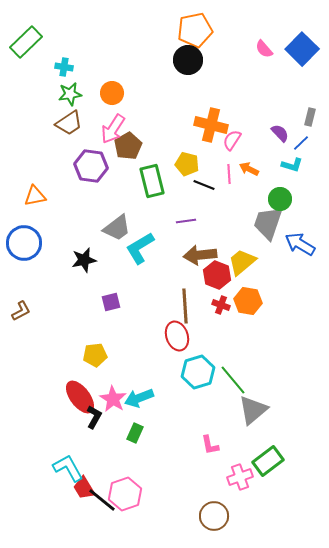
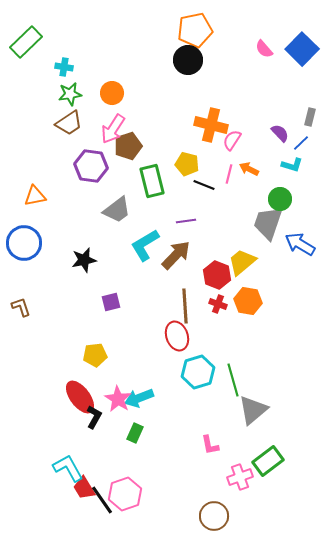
brown pentagon at (128, 146): rotated 12 degrees clockwise
pink line at (229, 174): rotated 18 degrees clockwise
gray trapezoid at (117, 228): moved 18 px up
cyan L-shape at (140, 248): moved 5 px right, 3 px up
brown arrow at (200, 255): moved 24 px left; rotated 140 degrees clockwise
red cross at (221, 305): moved 3 px left, 1 px up
brown L-shape at (21, 311): moved 4 px up; rotated 80 degrees counterclockwise
green line at (233, 380): rotated 24 degrees clockwise
pink star at (113, 399): moved 5 px right
black line at (102, 500): rotated 16 degrees clockwise
